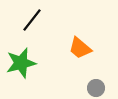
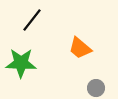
green star: rotated 16 degrees clockwise
